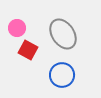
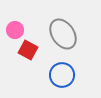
pink circle: moved 2 px left, 2 px down
